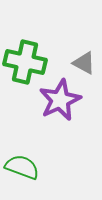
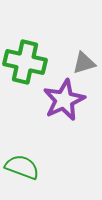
gray triangle: rotated 45 degrees counterclockwise
purple star: moved 4 px right
